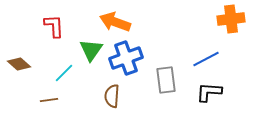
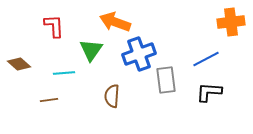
orange cross: moved 3 px down
blue cross: moved 13 px right, 4 px up
cyan line: rotated 40 degrees clockwise
